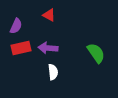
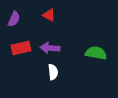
purple semicircle: moved 2 px left, 7 px up
purple arrow: moved 2 px right
green semicircle: rotated 45 degrees counterclockwise
